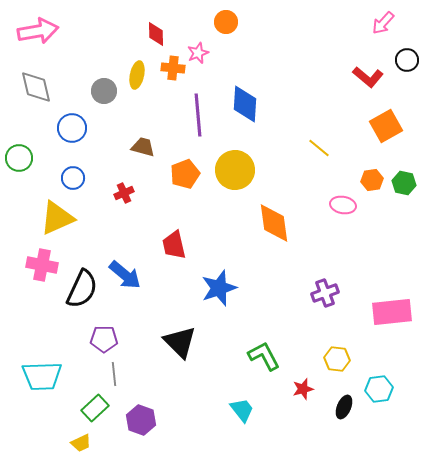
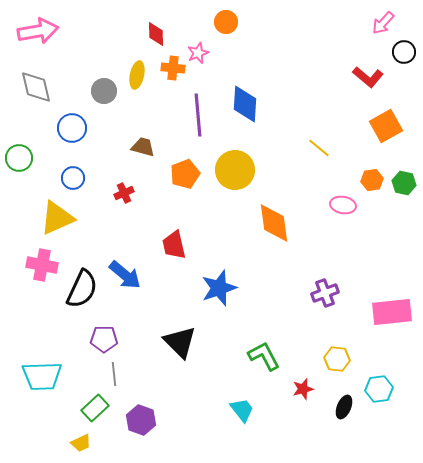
black circle at (407, 60): moved 3 px left, 8 px up
